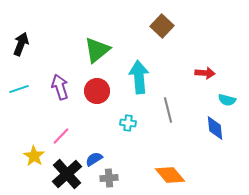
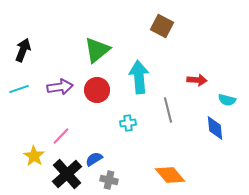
brown square: rotated 15 degrees counterclockwise
black arrow: moved 2 px right, 6 px down
red arrow: moved 8 px left, 7 px down
purple arrow: rotated 100 degrees clockwise
red circle: moved 1 px up
cyan cross: rotated 14 degrees counterclockwise
gray cross: moved 2 px down; rotated 18 degrees clockwise
